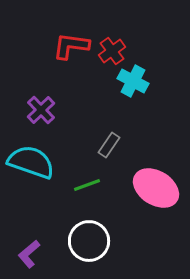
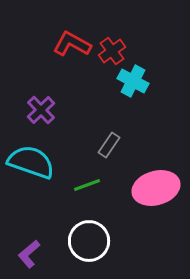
red L-shape: moved 1 px right, 2 px up; rotated 21 degrees clockwise
pink ellipse: rotated 48 degrees counterclockwise
